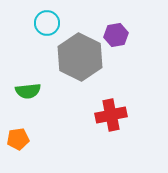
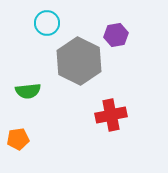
gray hexagon: moved 1 px left, 4 px down
